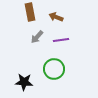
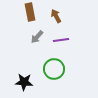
brown arrow: moved 1 px up; rotated 40 degrees clockwise
